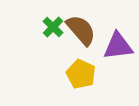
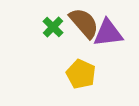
brown semicircle: moved 3 px right, 7 px up
purple triangle: moved 10 px left, 13 px up
